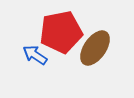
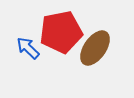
blue arrow: moved 7 px left, 7 px up; rotated 10 degrees clockwise
